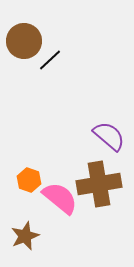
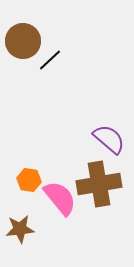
brown circle: moved 1 px left
purple semicircle: moved 3 px down
orange hexagon: rotated 10 degrees counterclockwise
pink semicircle: rotated 12 degrees clockwise
brown star: moved 5 px left, 7 px up; rotated 16 degrees clockwise
